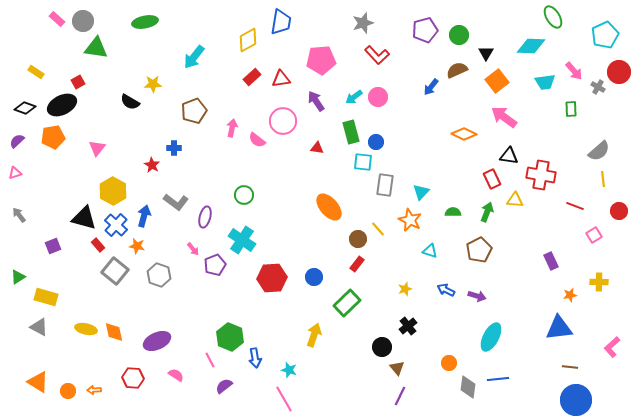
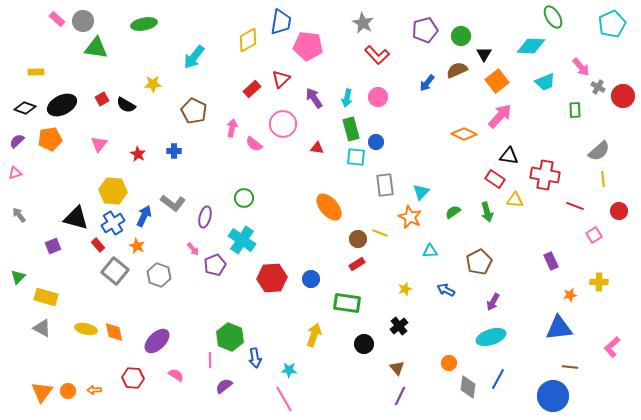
green ellipse at (145, 22): moved 1 px left, 2 px down
gray star at (363, 23): rotated 25 degrees counterclockwise
green circle at (459, 35): moved 2 px right, 1 px down
cyan pentagon at (605, 35): moved 7 px right, 11 px up
black triangle at (486, 53): moved 2 px left, 1 px down
pink pentagon at (321, 60): moved 13 px left, 14 px up; rotated 12 degrees clockwise
pink arrow at (574, 71): moved 7 px right, 4 px up
yellow rectangle at (36, 72): rotated 35 degrees counterclockwise
red circle at (619, 72): moved 4 px right, 24 px down
red rectangle at (252, 77): moved 12 px down
red triangle at (281, 79): rotated 36 degrees counterclockwise
red square at (78, 82): moved 24 px right, 17 px down
cyan trapezoid at (545, 82): rotated 15 degrees counterclockwise
blue arrow at (431, 87): moved 4 px left, 4 px up
cyan arrow at (354, 97): moved 7 px left, 1 px down; rotated 42 degrees counterclockwise
purple arrow at (316, 101): moved 2 px left, 3 px up
black semicircle at (130, 102): moved 4 px left, 3 px down
green rectangle at (571, 109): moved 4 px right, 1 px down
brown pentagon at (194, 111): rotated 25 degrees counterclockwise
pink arrow at (504, 117): moved 4 px left, 1 px up; rotated 96 degrees clockwise
pink circle at (283, 121): moved 3 px down
green rectangle at (351, 132): moved 3 px up
orange pentagon at (53, 137): moved 3 px left, 2 px down
pink semicircle at (257, 140): moved 3 px left, 4 px down
pink triangle at (97, 148): moved 2 px right, 4 px up
blue cross at (174, 148): moved 3 px down
cyan square at (363, 162): moved 7 px left, 5 px up
red star at (152, 165): moved 14 px left, 11 px up
red cross at (541, 175): moved 4 px right
red rectangle at (492, 179): moved 3 px right; rotated 30 degrees counterclockwise
gray rectangle at (385, 185): rotated 15 degrees counterclockwise
yellow hexagon at (113, 191): rotated 24 degrees counterclockwise
green circle at (244, 195): moved 3 px down
gray L-shape at (176, 202): moved 3 px left, 1 px down
green semicircle at (453, 212): rotated 35 degrees counterclockwise
green arrow at (487, 212): rotated 144 degrees clockwise
blue arrow at (144, 216): rotated 10 degrees clockwise
black triangle at (84, 218): moved 8 px left
orange star at (410, 220): moved 3 px up
blue cross at (116, 225): moved 3 px left, 2 px up; rotated 15 degrees clockwise
yellow line at (378, 229): moved 2 px right, 4 px down; rotated 28 degrees counterclockwise
orange star at (137, 246): rotated 14 degrees clockwise
brown pentagon at (479, 250): moved 12 px down
cyan triangle at (430, 251): rotated 21 degrees counterclockwise
red rectangle at (357, 264): rotated 21 degrees clockwise
green triangle at (18, 277): rotated 14 degrees counterclockwise
blue circle at (314, 277): moved 3 px left, 2 px down
purple arrow at (477, 296): moved 16 px right, 6 px down; rotated 102 degrees clockwise
green rectangle at (347, 303): rotated 52 degrees clockwise
black cross at (408, 326): moved 9 px left
gray triangle at (39, 327): moved 3 px right, 1 px down
cyan ellipse at (491, 337): rotated 44 degrees clockwise
purple ellipse at (157, 341): rotated 20 degrees counterclockwise
black circle at (382, 347): moved 18 px left, 3 px up
pink line at (210, 360): rotated 28 degrees clockwise
cyan star at (289, 370): rotated 14 degrees counterclockwise
blue line at (498, 379): rotated 55 degrees counterclockwise
orange triangle at (38, 382): moved 4 px right, 10 px down; rotated 35 degrees clockwise
blue circle at (576, 400): moved 23 px left, 4 px up
